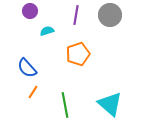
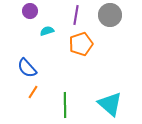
orange pentagon: moved 3 px right, 10 px up
green line: rotated 10 degrees clockwise
